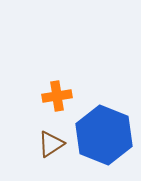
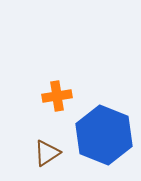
brown triangle: moved 4 px left, 9 px down
